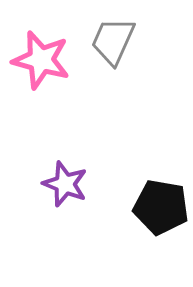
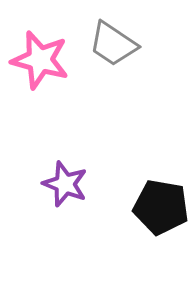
gray trapezoid: moved 3 px down; rotated 80 degrees counterclockwise
pink star: moved 1 px left
